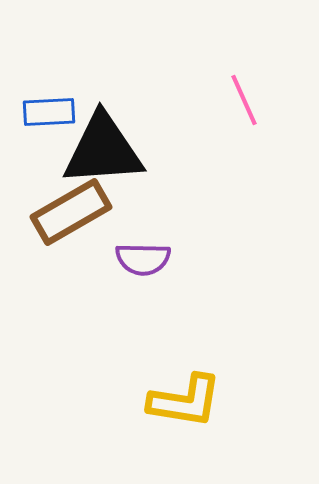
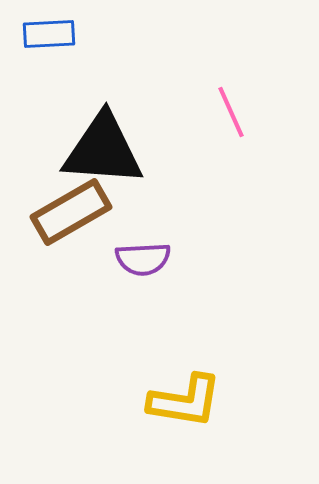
pink line: moved 13 px left, 12 px down
blue rectangle: moved 78 px up
black triangle: rotated 8 degrees clockwise
purple semicircle: rotated 4 degrees counterclockwise
